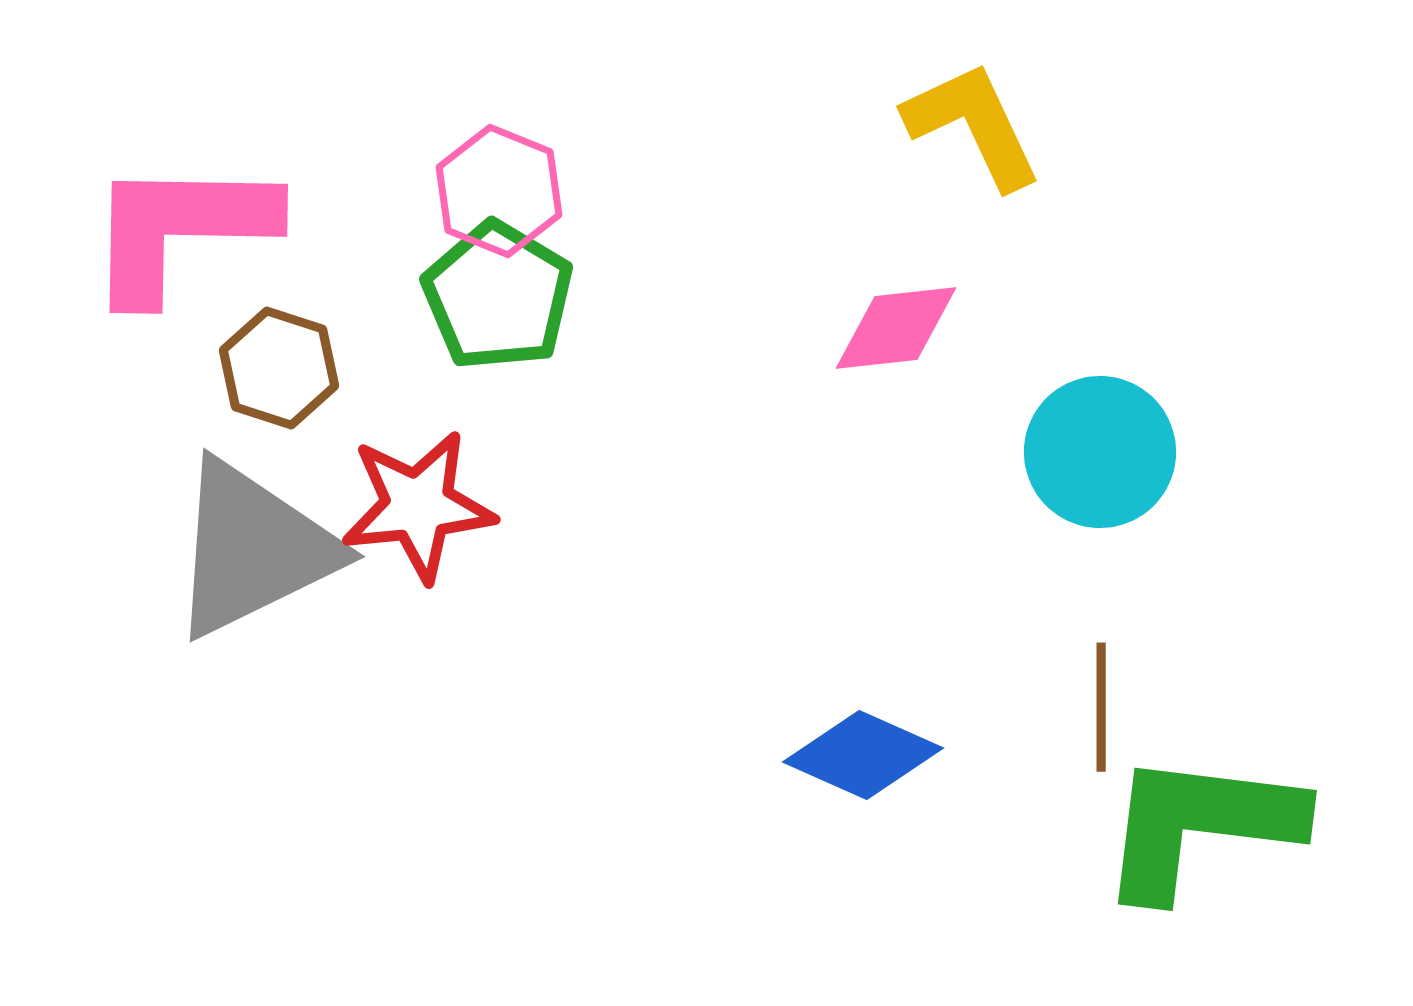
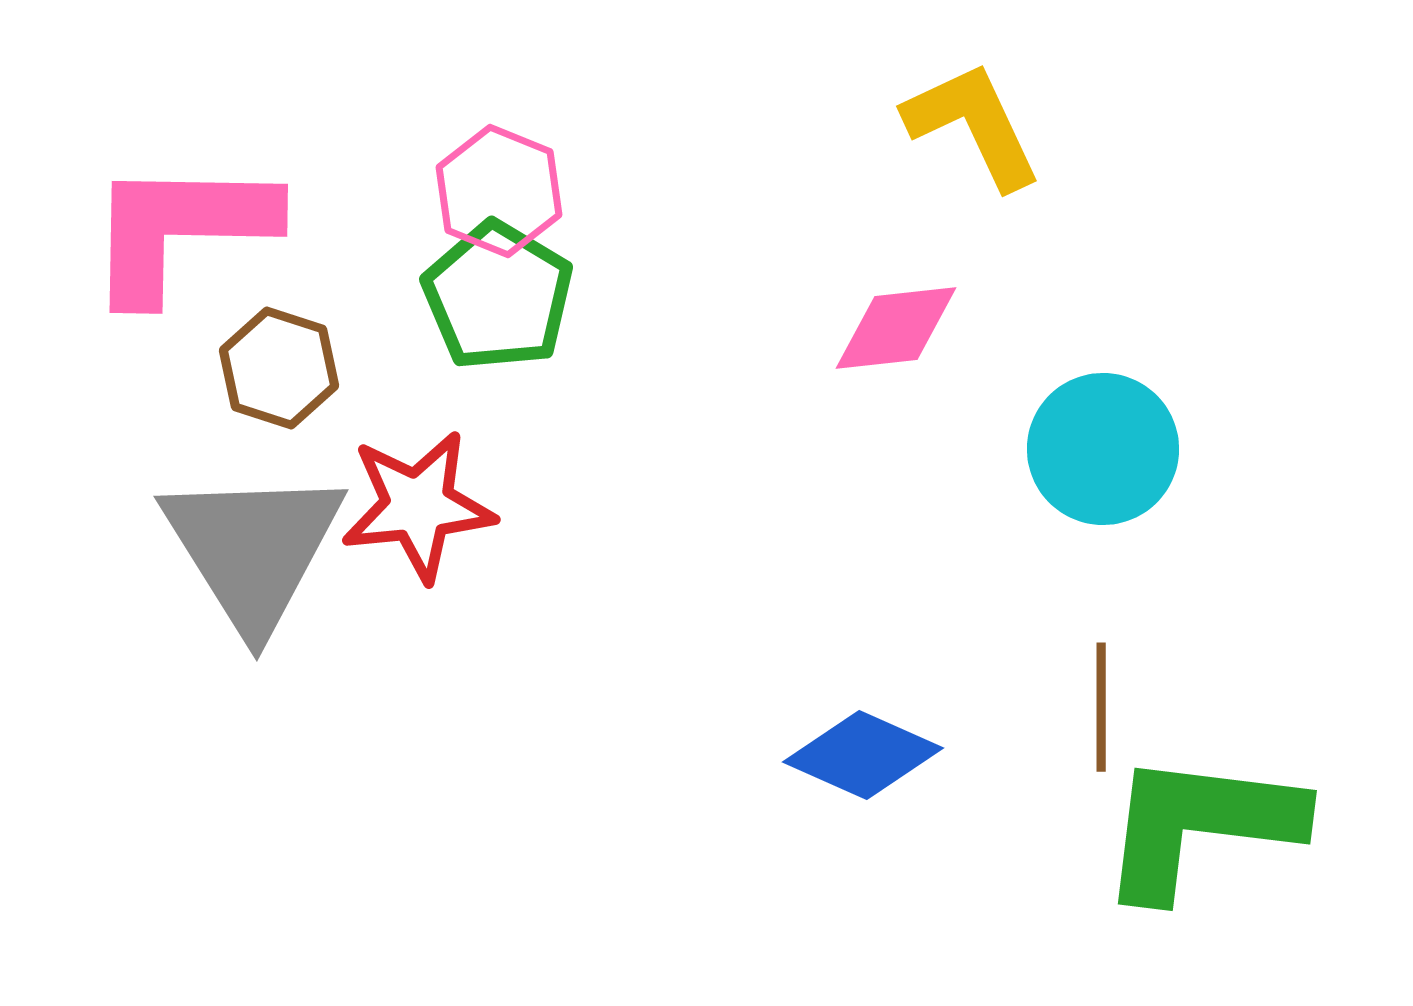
cyan circle: moved 3 px right, 3 px up
gray triangle: rotated 36 degrees counterclockwise
